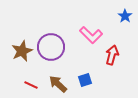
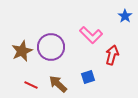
blue square: moved 3 px right, 3 px up
